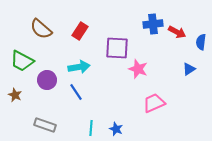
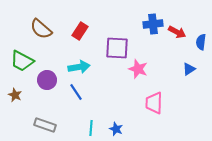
pink trapezoid: rotated 65 degrees counterclockwise
